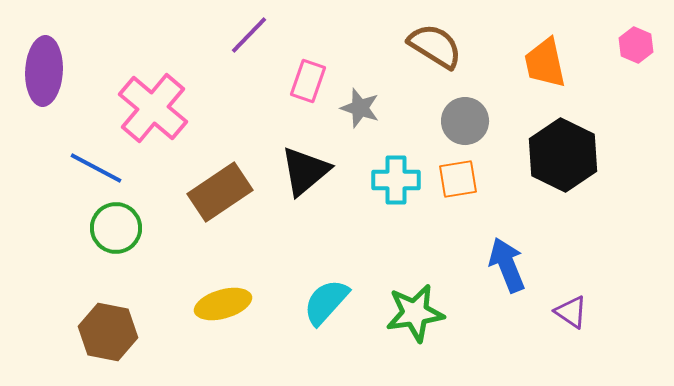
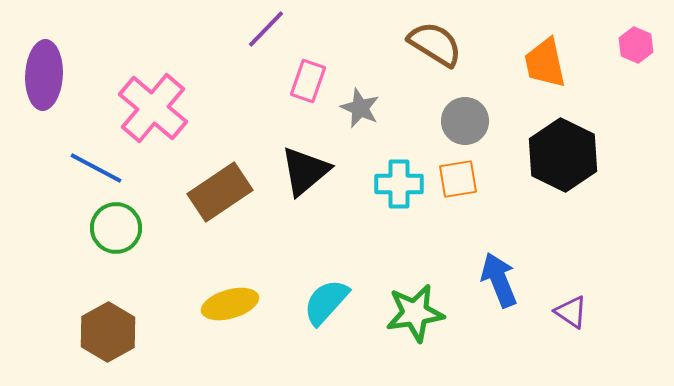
purple line: moved 17 px right, 6 px up
brown semicircle: moved 2 px up
purple ellipse: moved 4 px down
gray star: rotated 6 degrees clockwise
cyan cross: moved 3 px right, 4 px down
blue arrow: moved 8 px left, 15 px down
yellow ellipse: moved 7 px right
brown hexagon: rotated 20 degrees clockwise
